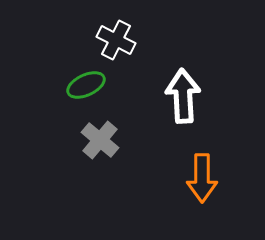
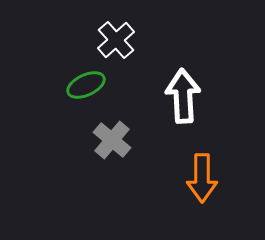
white cross: rotated 21 degrees clockwise
gray cross: moved 12 px right
